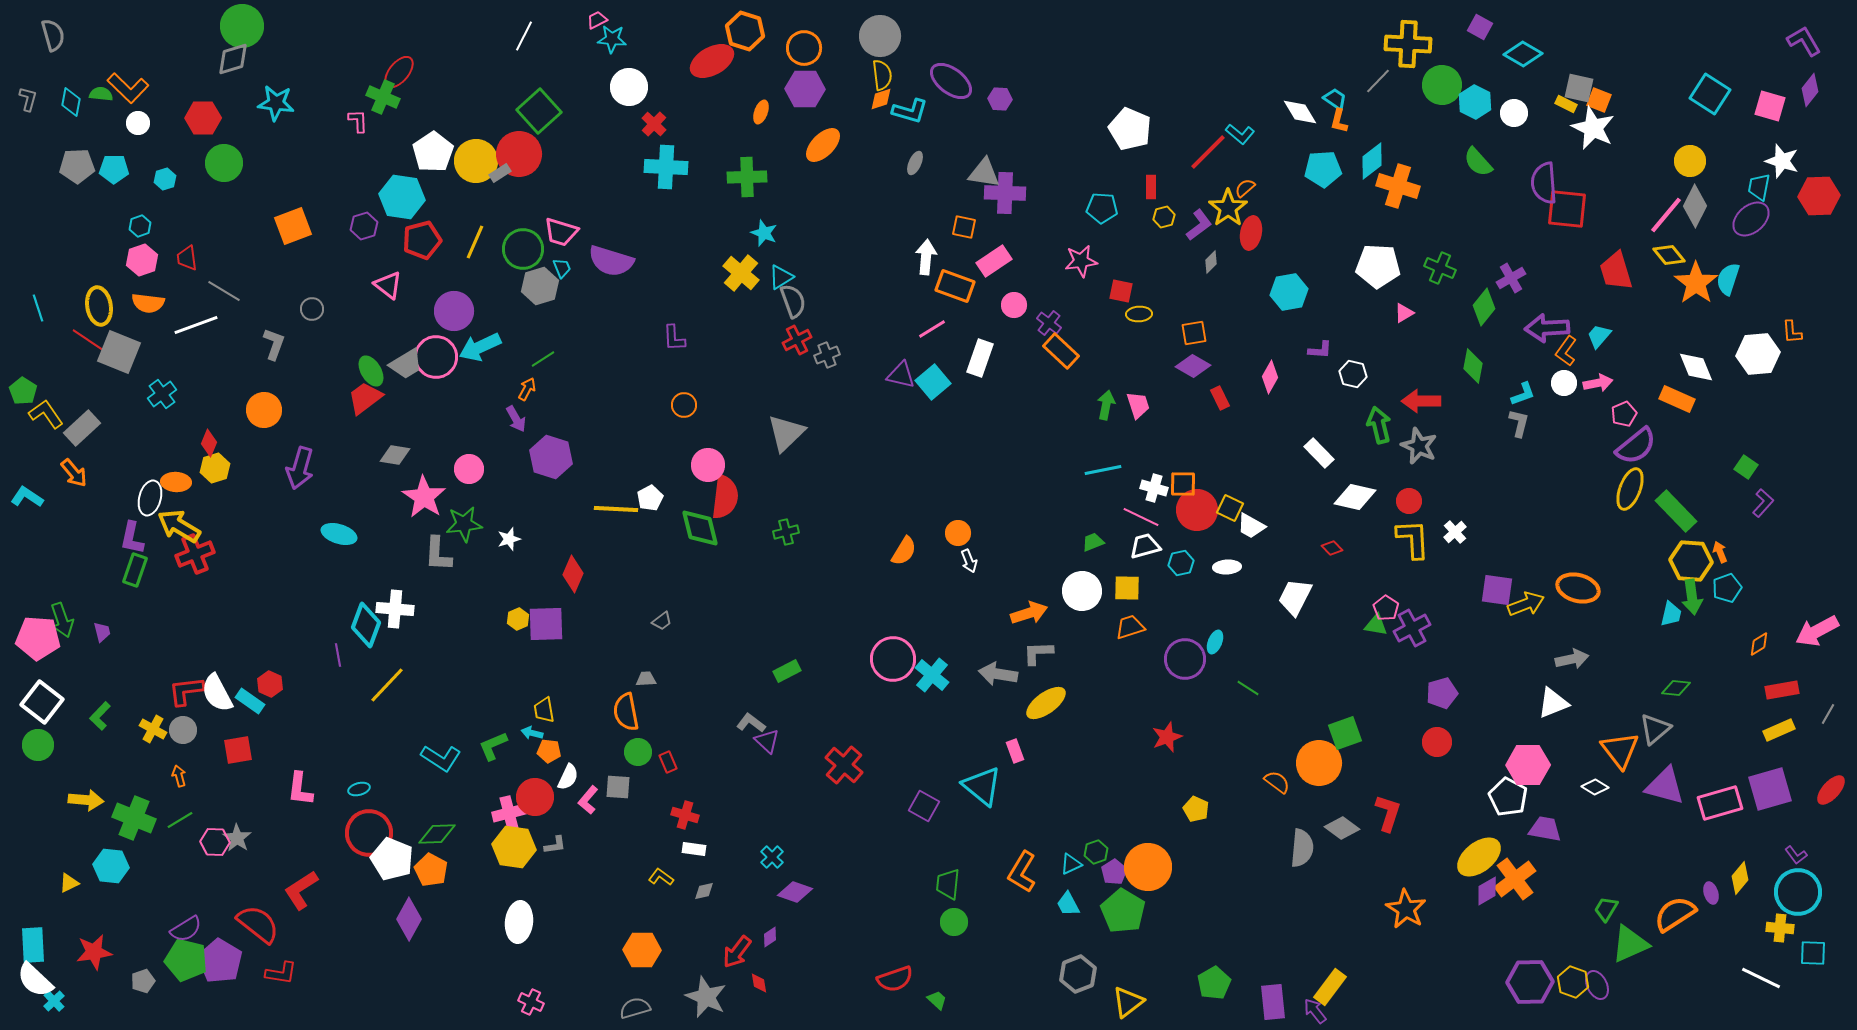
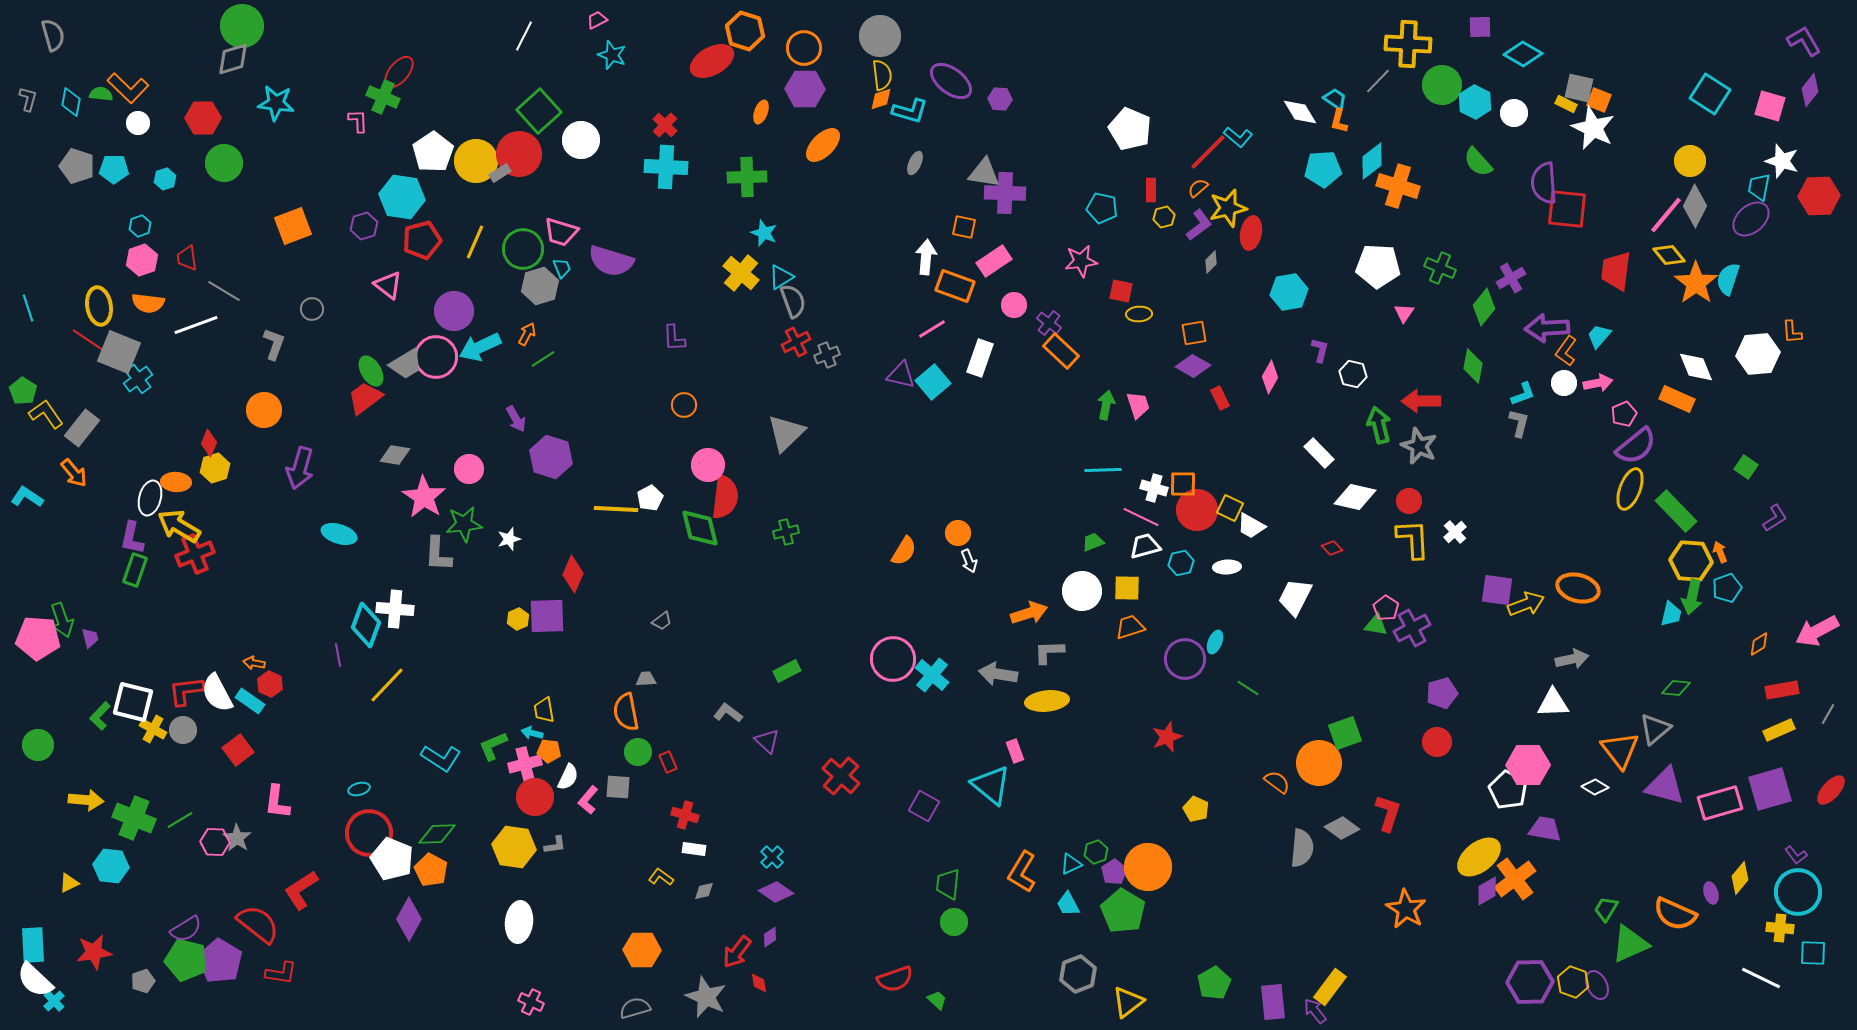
purple square at (1480, 27): rotated 30 degrees counterclockwise
cyan star at (612, 39): moved 16 px down; rotated 16 degrees clockwise
white circle at (629, 87): moved 48 px left, 53 px down
red cross at (654, 124): moved 11 px right, 1 px down
cyan L-shape at (1240, 134): moved 2 px left, 3 px down
gray pentagon at (77, 166): rotated 20 degrees clockwise
red rectangle at (1151, 187): moved 3 px down
orange semicircle at (1245, 188): moved 47 px left
cyan pentagon at (1102, 208): rotated 8 degrees clockwise
yellow star at (1228, 208): rotated 21 degrees clockwise
red trapezoid at (1616, 271): rotated 24 degrees clockwise
cyan line at (38, 308): moved 10 px left
pink triangle at (1404, 313): rotated 25 degrees counterclockwise
red cross at (797, 340): moved 1 px left, 2 px down
purple L-shape at (1320, 350): rotated 80 degrees counterclockwise
orange arrow at (527, 389): moved 55 px up
cyan cross at (162, 394): moved 24 px left, 15 px up
gray rectangle at (82, 428): rotated 9 degrees counterclockwise
cyan line at (1103, 470): rotated 9 degrees clockwise
purple L-shape at (1763, 503): moved 12 px right, 15 px down; rotated 16 degrees clockwise
green arrow at (1692, 597): rotated 20 degrees clockwise
purple square at (546, 624): moved 1 px right, 8 px up
purple trapezoid at (102, 632): moved 12 px left, 6 px down
gray L-shape at (1038, 653): moved 11 px right, 1 px up
white square at (42, 702): moved 91 px right; rotated 24 degrees counterclockwise
yellow ellipse at (1046, 703): moved 1 px right, 2 px up; rotated 30 degrees clockwise
white triangle at (1553, 703): rotated 20 degrees clockwise
gray L-shape at (751, 723): moved 23 px left, 10 px up
red square at (238, 750): rotated 28 degrees counterclockwise
red cross at (844, 765): moved 3 px left, 11 px down
orange arrow at (179, 776): moved 75 px right, 113 px up; rotated 65 degrees counterclockwise
cyan triangle at (982, 786): moved 9 px right, 1 px up
pink L-shape at (300, 789): moved 23 px left, 13 px down
white pentagon at (1508, 797): moved 7 px up
pink cross at (509, 813): moved 16 px right, 49 px up
purple diamond at (795, 892): moved 19 px left; rotated 16 degrees clockwise
orange semicircle at (1675, 914): rotated 123 degrees counterclockwise
